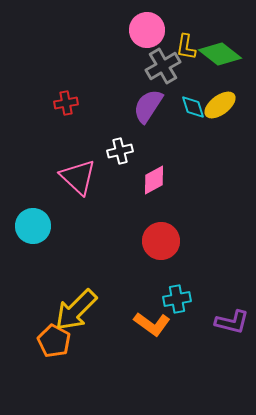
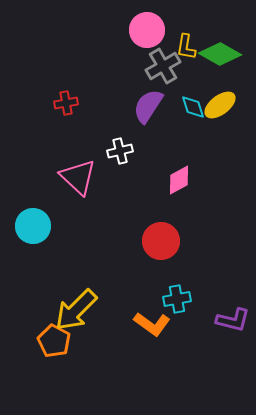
green diamond: rotated 9 degrees counterclockwise
pink diamond: moved 25 px right
purple L-shape: moved 1 px right, 2 px up
